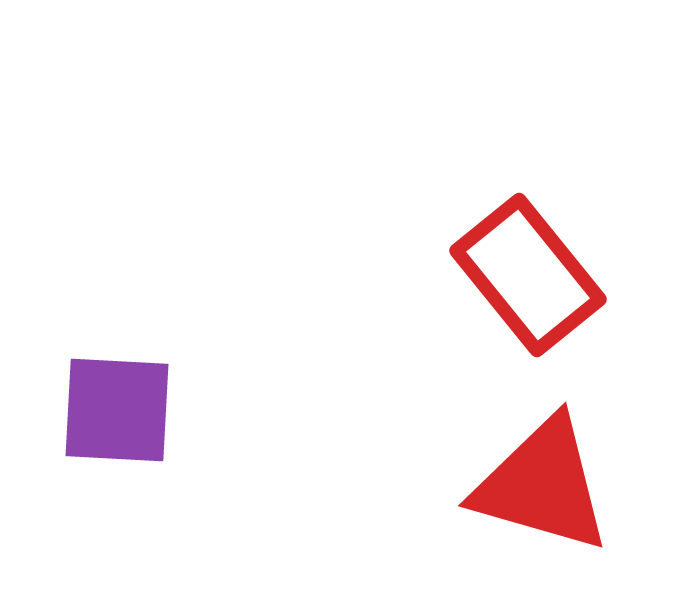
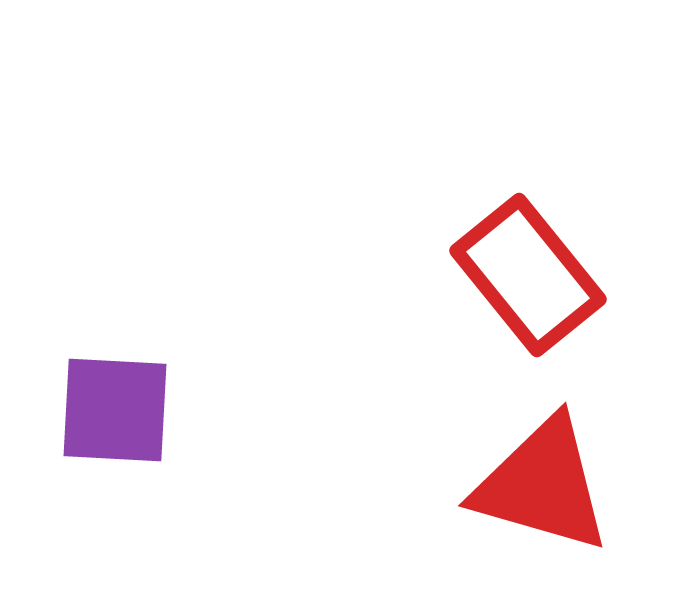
purple square: moved 2 px left
